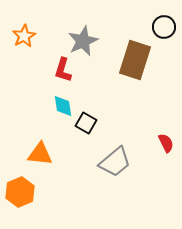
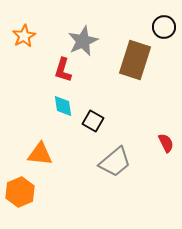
black square: moved 7 px right, 2 px up
